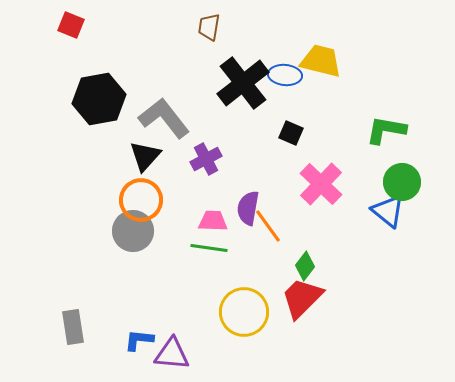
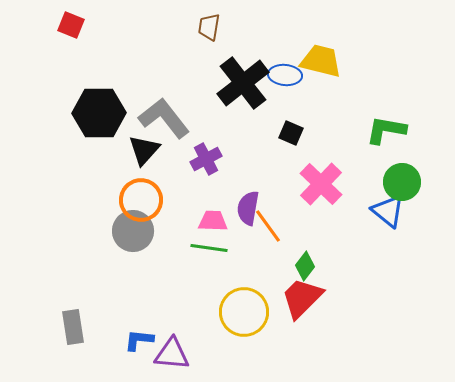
black hexagon: moved 14 px down; rotated 9 degrees clockwise
black triangle: moved 1 px left, 6 px up
